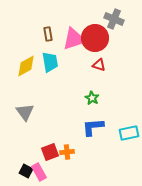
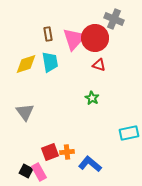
pink triangle: rotated 30 degrees counterclockwise
yellow diamond: moved 2 px up; rotated 10 degrees clockwise
blue L-shape: moved 3 px left, 37 px down; rotated 45 degrees clockwise
